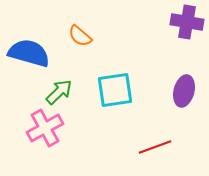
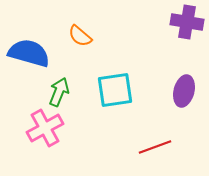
green arrow: rotated 24 degrees counterclockwise
